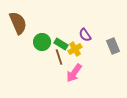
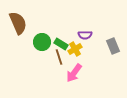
purple semicircle: rotated 56 degrees counterclockwise
